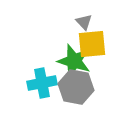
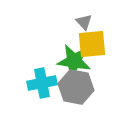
green star: rotated 8 degrees counterclockwise
